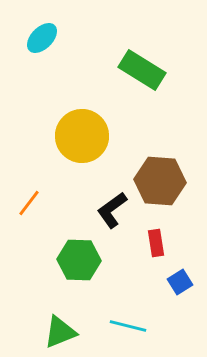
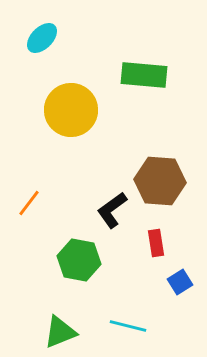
green rectangle: moved 2 px right, 5 px down; rotated 27 degrees counterclockwise
yellow circle: moved 11 px left, 26 px up
green hexagon: rotated 9 degrees clockwise
